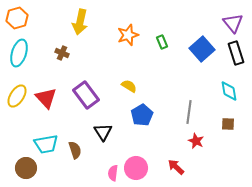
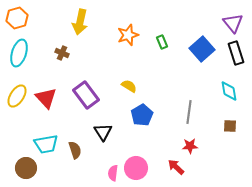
brown square: moved 2 px right, 2 px down
red star: moved 6 px left, 5 px down; rotated 28 degrees counterclockwise
